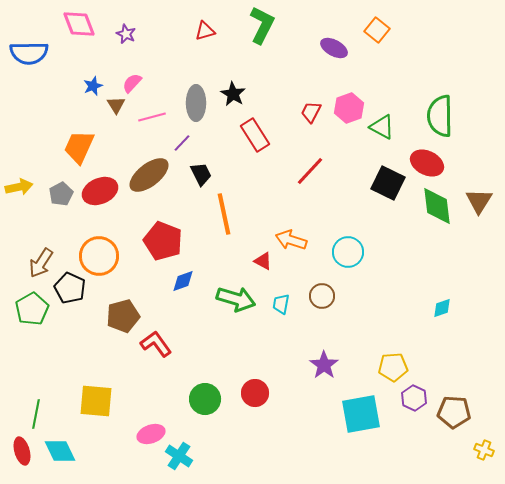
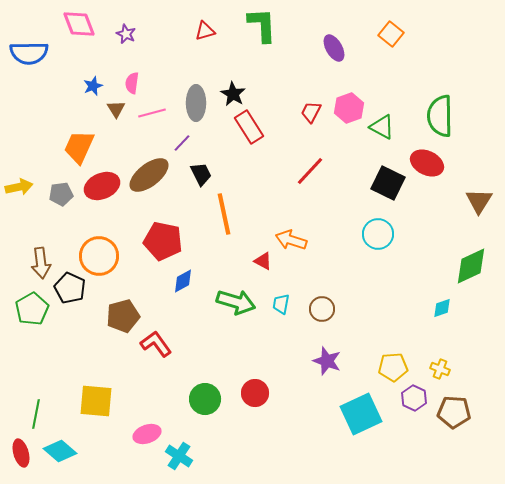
green L-shape at (262, 25): rotated 30 degrees counterclockwise
orange square at (377, 30): moved 14 px right, 4 px down
purple ellipse at (334, 48): rotated 32 degrees clockwise
pink semicircle at (132, 83): rotated 35 degrees counterclockwise
brown triangle at (116, 105): moved 4 px down
pink line at (152, 117): moved 4 px up
red rectangle at (255, 135): moved 6 px left, 8 px up
red ellipse at (100, 191): moved 2 px right, 5 px up
gray pentagon at (61, 194): rotated 20 degrees clockwise
green diamond at (437, 206): moved 34 px right, 60 px down; rotated 72 degrees clockwise
red pentagon at (163, 241): rotated 9 degrees counterclockwise
cyan circle at (348, 252): moved 30 px right, 18 px up
brown arrow at (41, 263): rotated 40 degrees counterclockwise
blue diamond at (183, 281): rotated 10 degrees counterclockwise
brown circle at (322, 296): moved 13 px down
green arrow at (236, 299): moved 3 px down
purple star at (324, 365): moved 3 px right, 4 px up; rotated 16 degrees counterclockwise
cyan square at (361, 414): rotated 15 degrees counterclockwise
pink ellipse at (151, 434): moved 4 px left
yellow cross at (484, 450): moved 44 px left, 81 px up
red ellipse at (22, 451): moved 1 px left, 2 px down
cyan diamond at (60, 451): rotated 24 degrees counterclockwise
